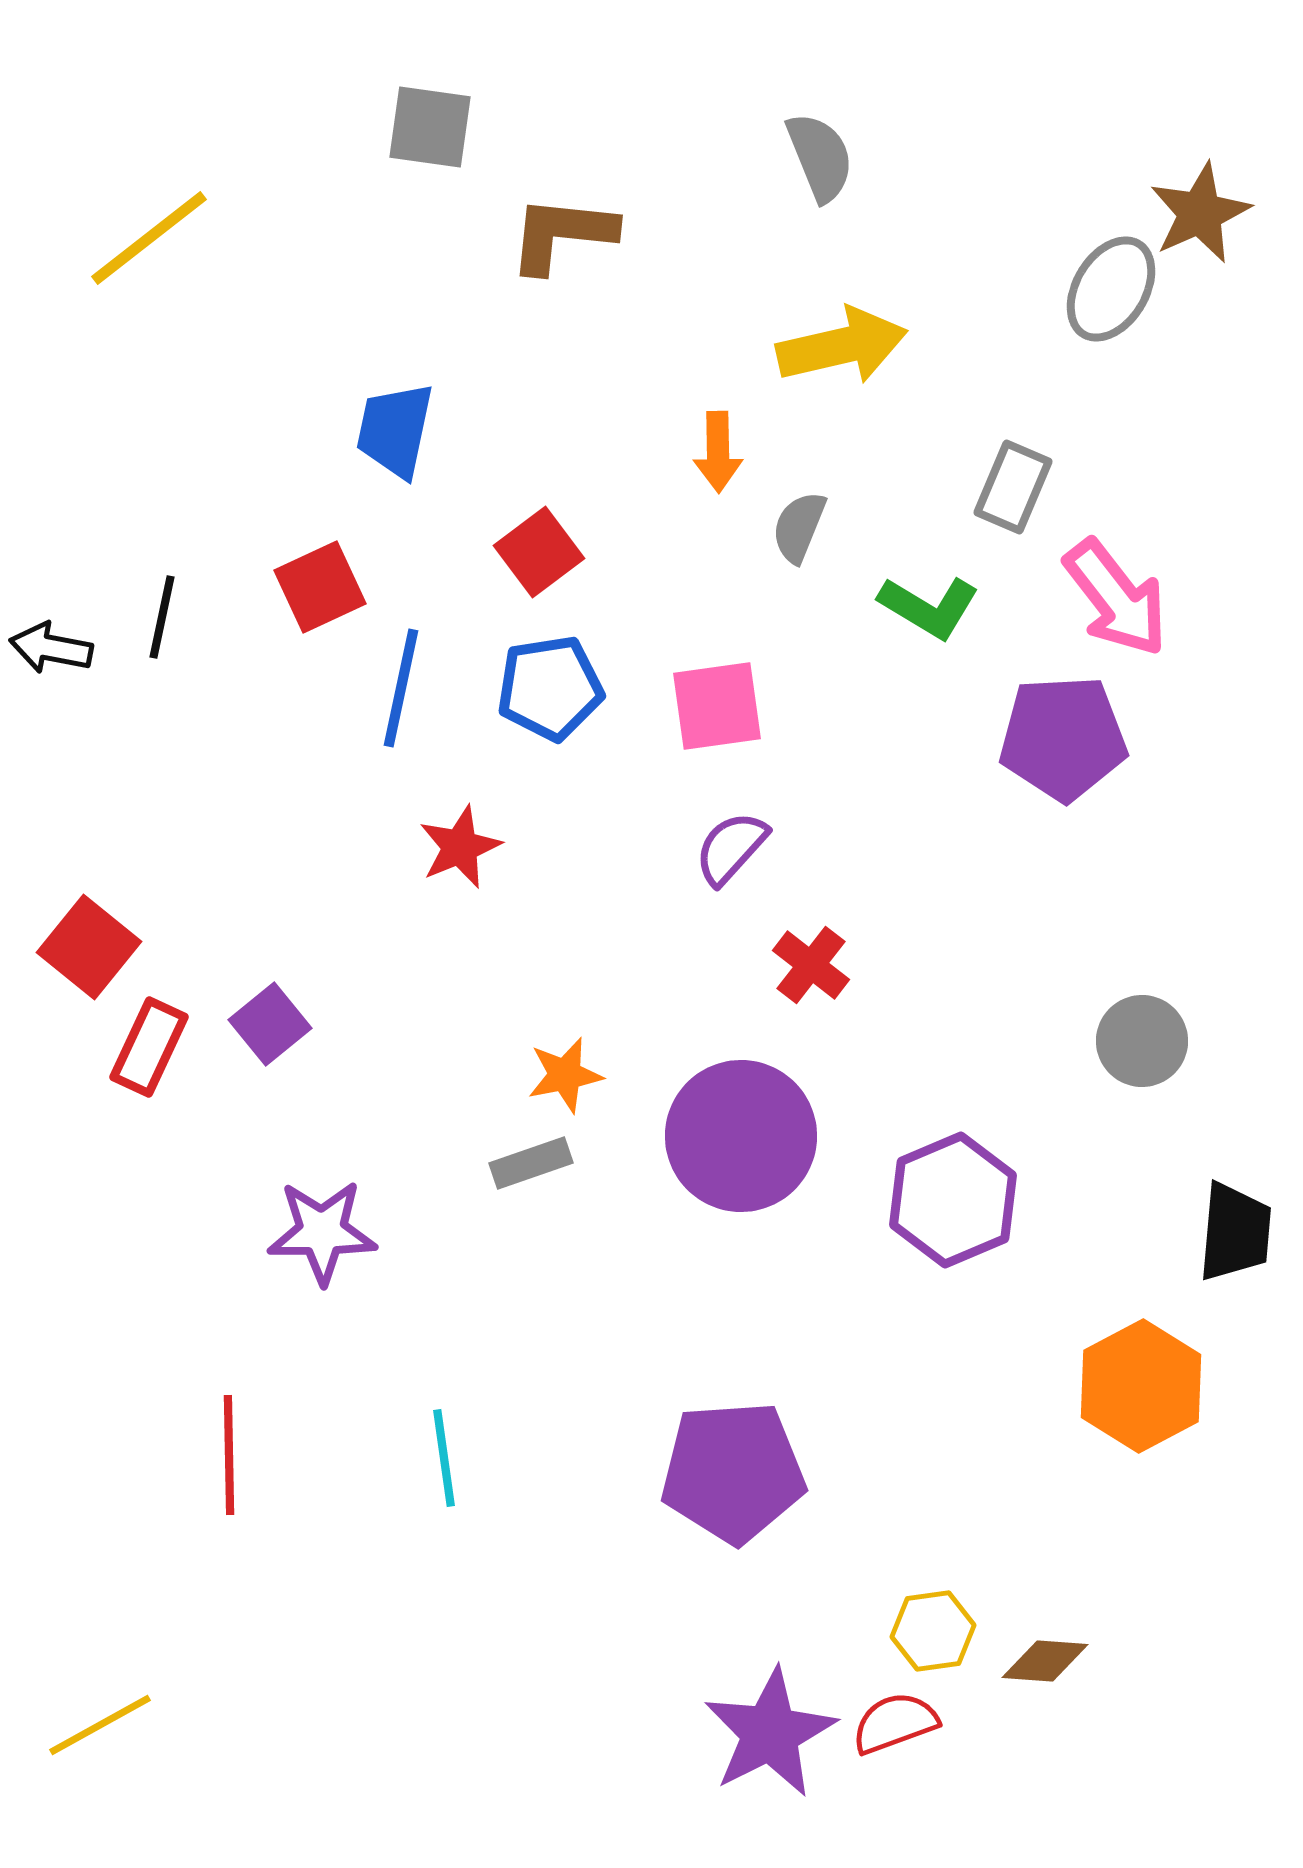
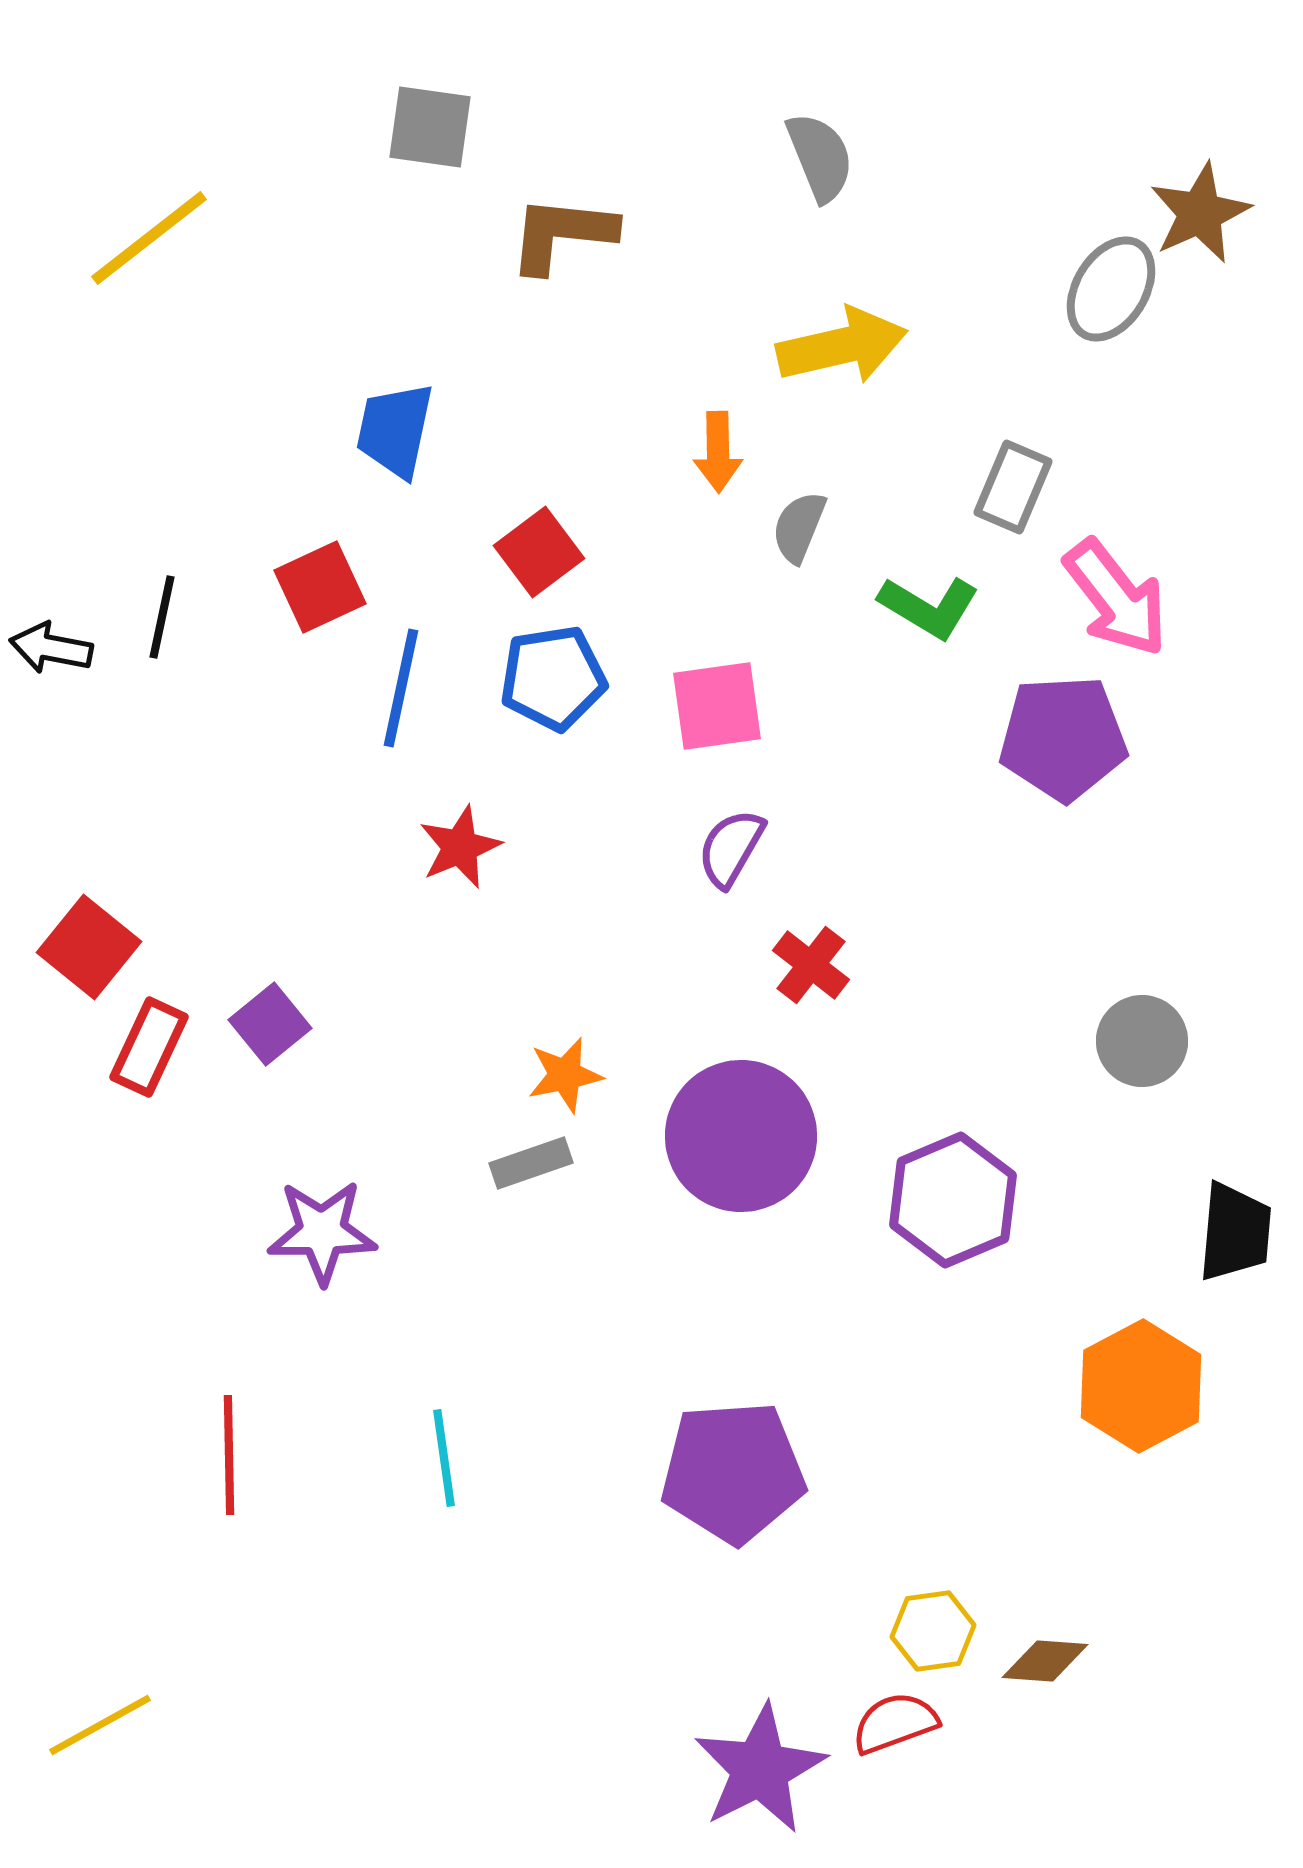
blue pentagon at (550, 688): moved 3 px right, 10 px up
purple semicircle at (731, 848): rotated 12 degrees counterclockwise
purple star at (770, 1733): moved 10 px left, 36 px down
